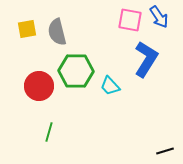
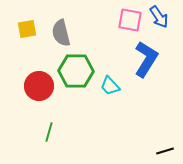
gray semicircle: moved 4 px right, 1 px down
